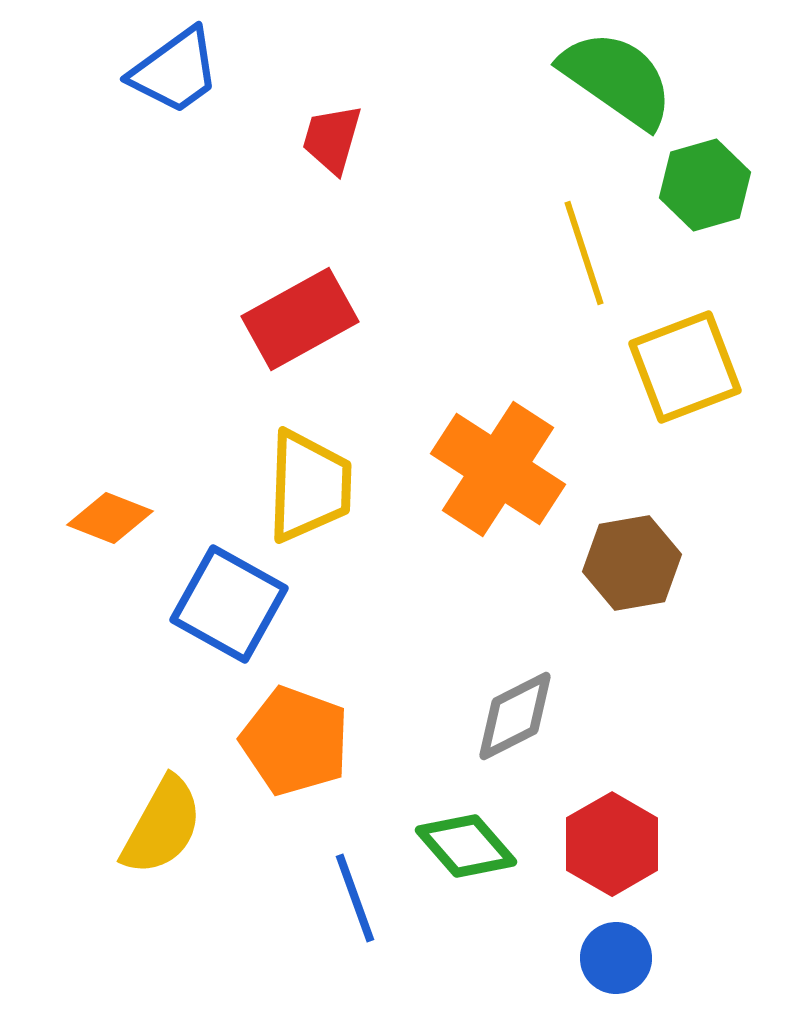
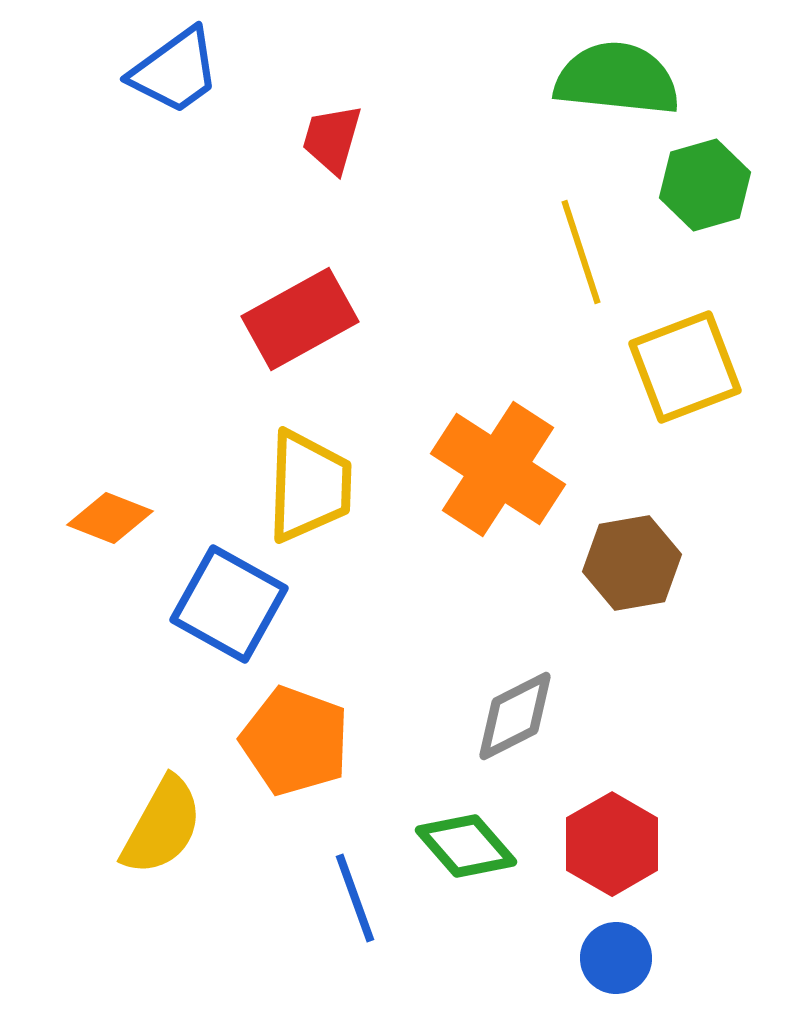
green semicircle: rotated 29 degrees counterclockwise
yellow line: moved 3 px left, 1 px up
